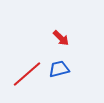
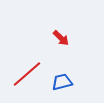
blue trapezoid: moved 3 px right, 13 px down
